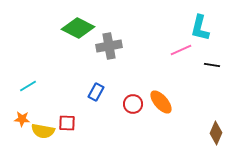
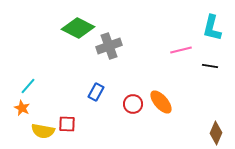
cyan L-shape: moved 12 px right
gray cross: rotated 10 degrees counterclockwise
pink line: rotated 10 degrees clockwise
black line: moved 2 px left, 1 px down
cyan line: rotated 18 degrees counterclockwise
orange star: moved 11 px up; rotated 21 degrees clockwise
red square: moved 1 px down
